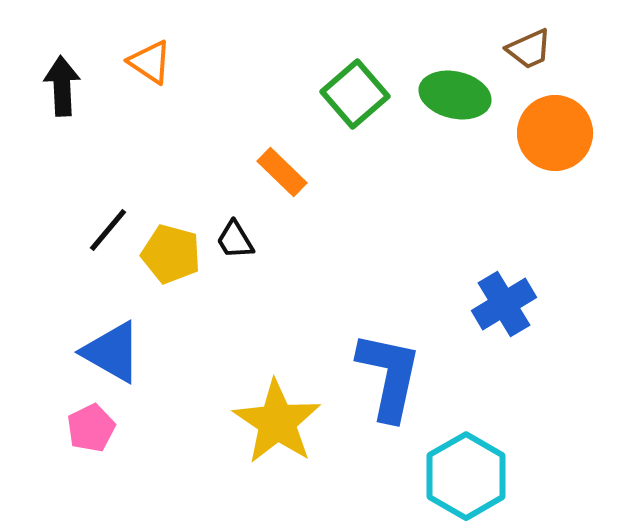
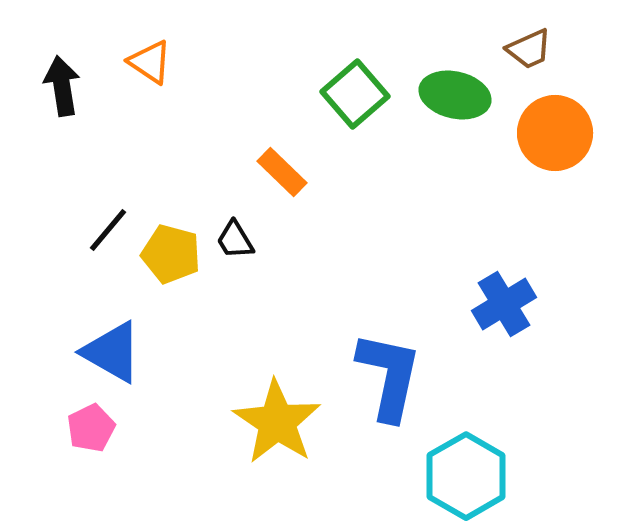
black arrow: rotated 6 degrees counterclockwise
